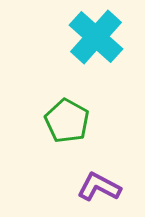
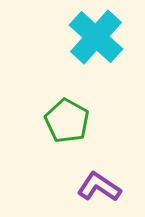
purple L-shape: rotated 6 degrees clockwise
